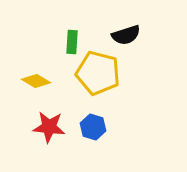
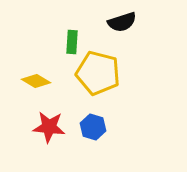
black semicircle: moved 4 px left, 13 px up
